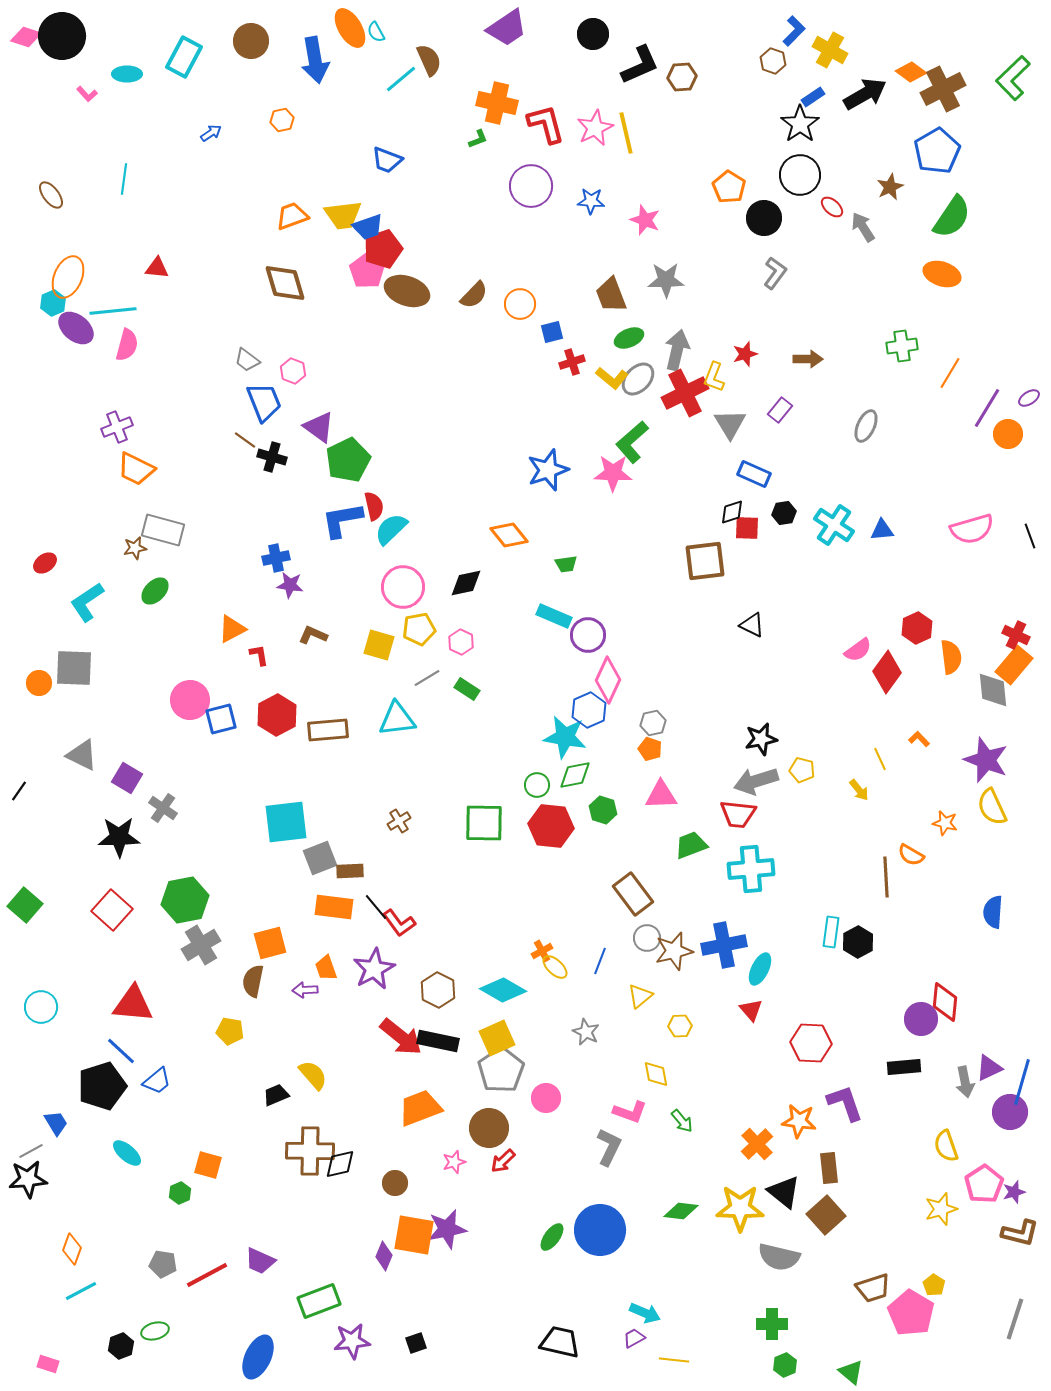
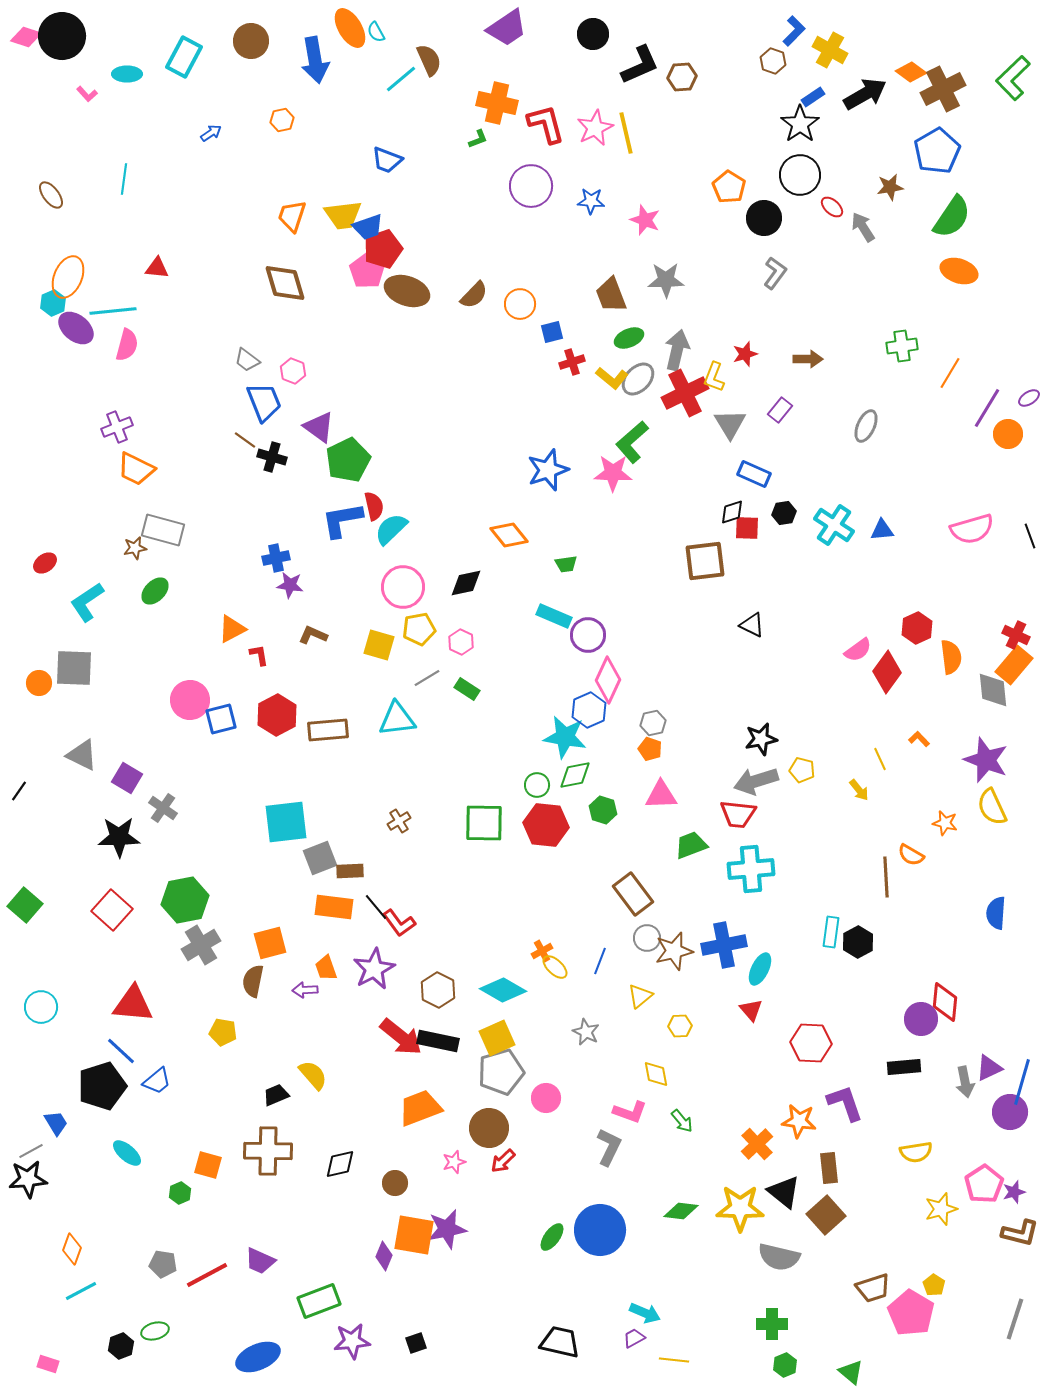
brown star at (890, 187): rotated 16 degrees clockwise
orange trapezoid at (292, 216): rotated 52 degrees counterclockwise
orange ellipse at (942, 274): moved 17 px right, 3 px up
red hexagon at (551, 826): moved 5 px left, 1 px up
blue semicircle at (993, 912): moved 3 px right, 1 px down
yellow pentagon at (230, 1031): moved 7 px left, 1 px down
gray pentagon at (501, 1070): moved 2 px down; rotated 18 degrees clockwise
yellow semicircle at (946, 1146): moved 30 px left, 6 px down; rotated 80 degrees counterclockwise
brown cross at (310, 1151): moved 42 px left
blue ellipse at (258, 1357): rotated 42 degrees clockwise
